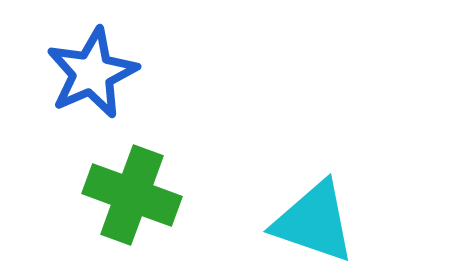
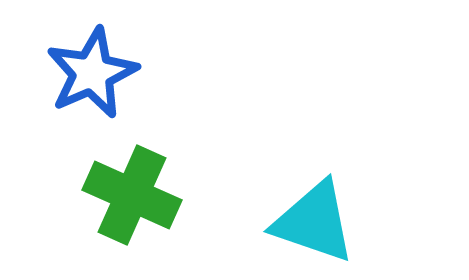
green cross: rotated 4 degrees clockwise
